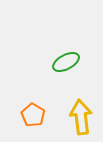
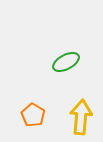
yellow arrow: rotated 12 degrees clockwise
